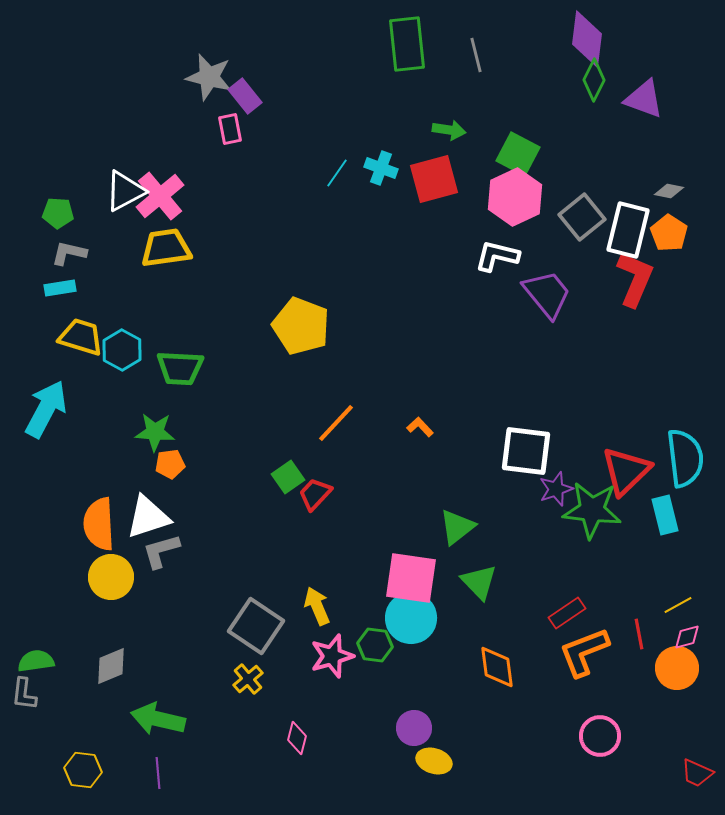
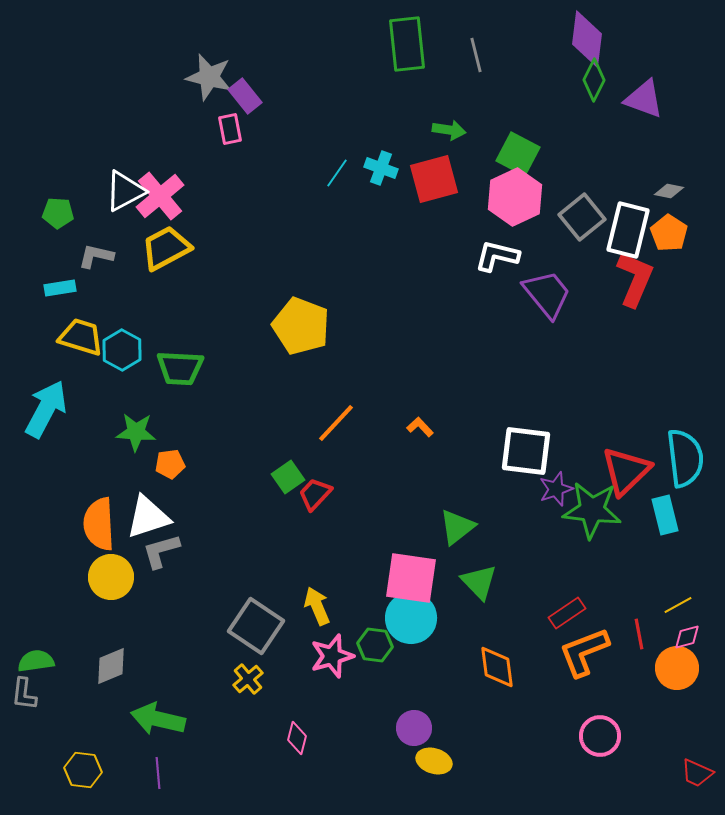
yellow trapezoid at (166, 248): rotated 20 degrees counterclockwise
gray L-shape at (69, 253): moved 27 px right, 3 px down
green star at (155, 432): moved 19 px left
